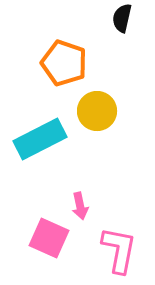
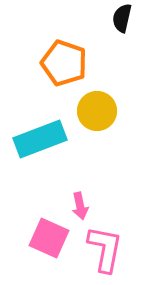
cyan rectangle: rotated 6 degrees clockwise
pink L-shape: moved 14 px left, 1 px up
